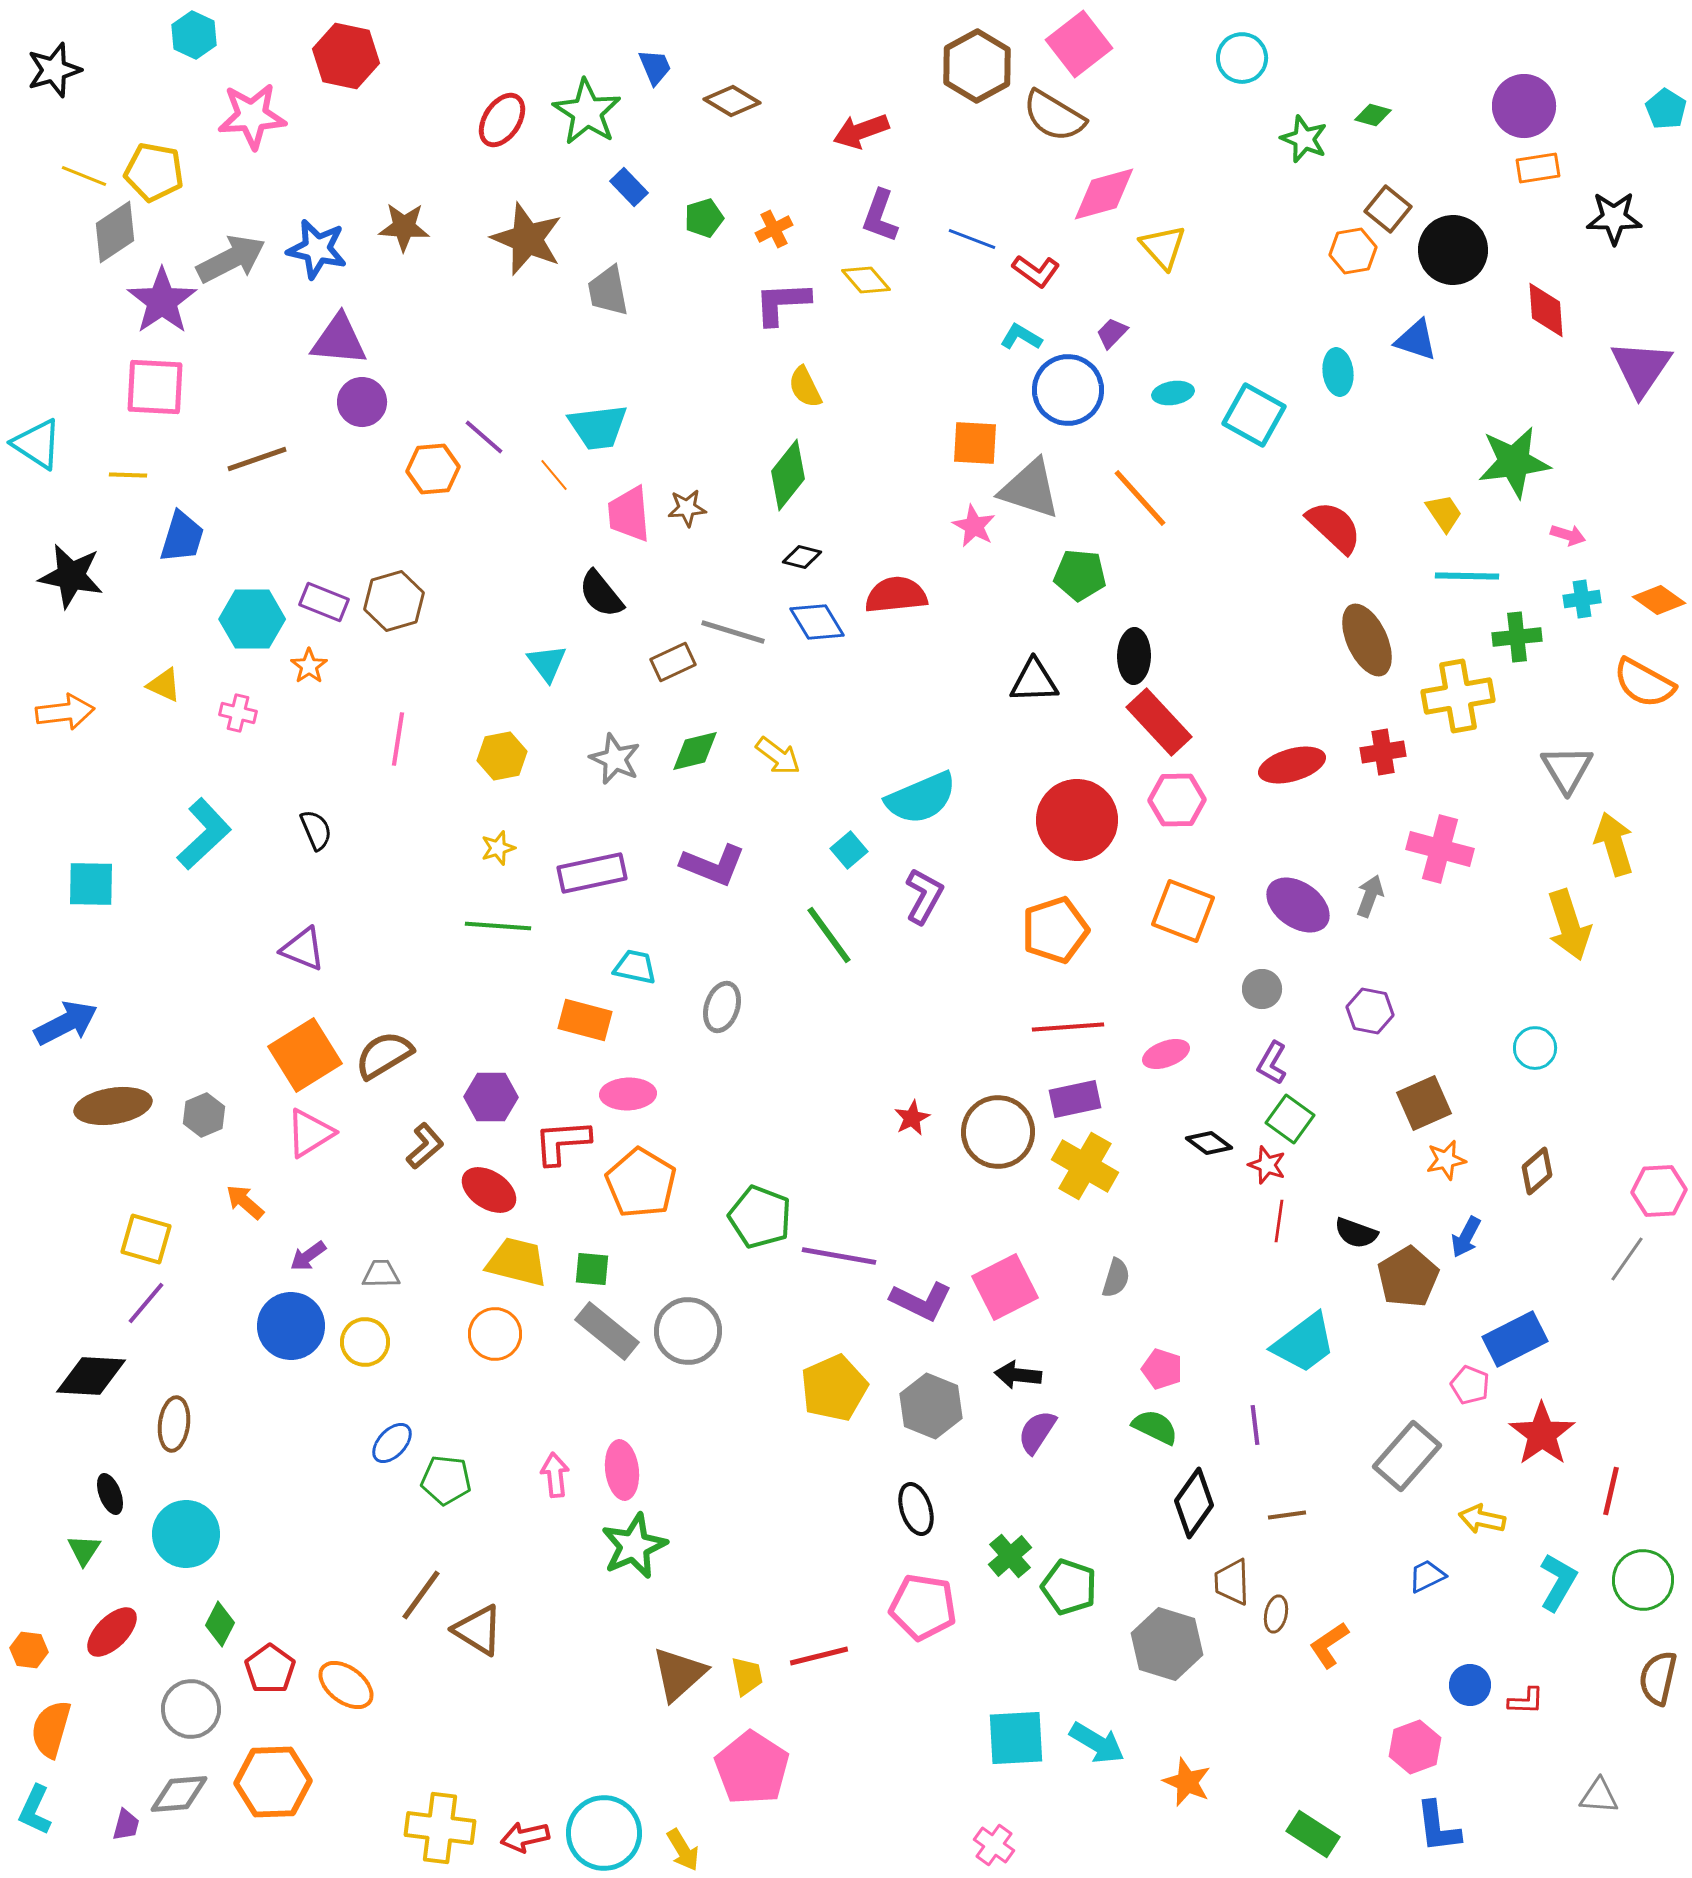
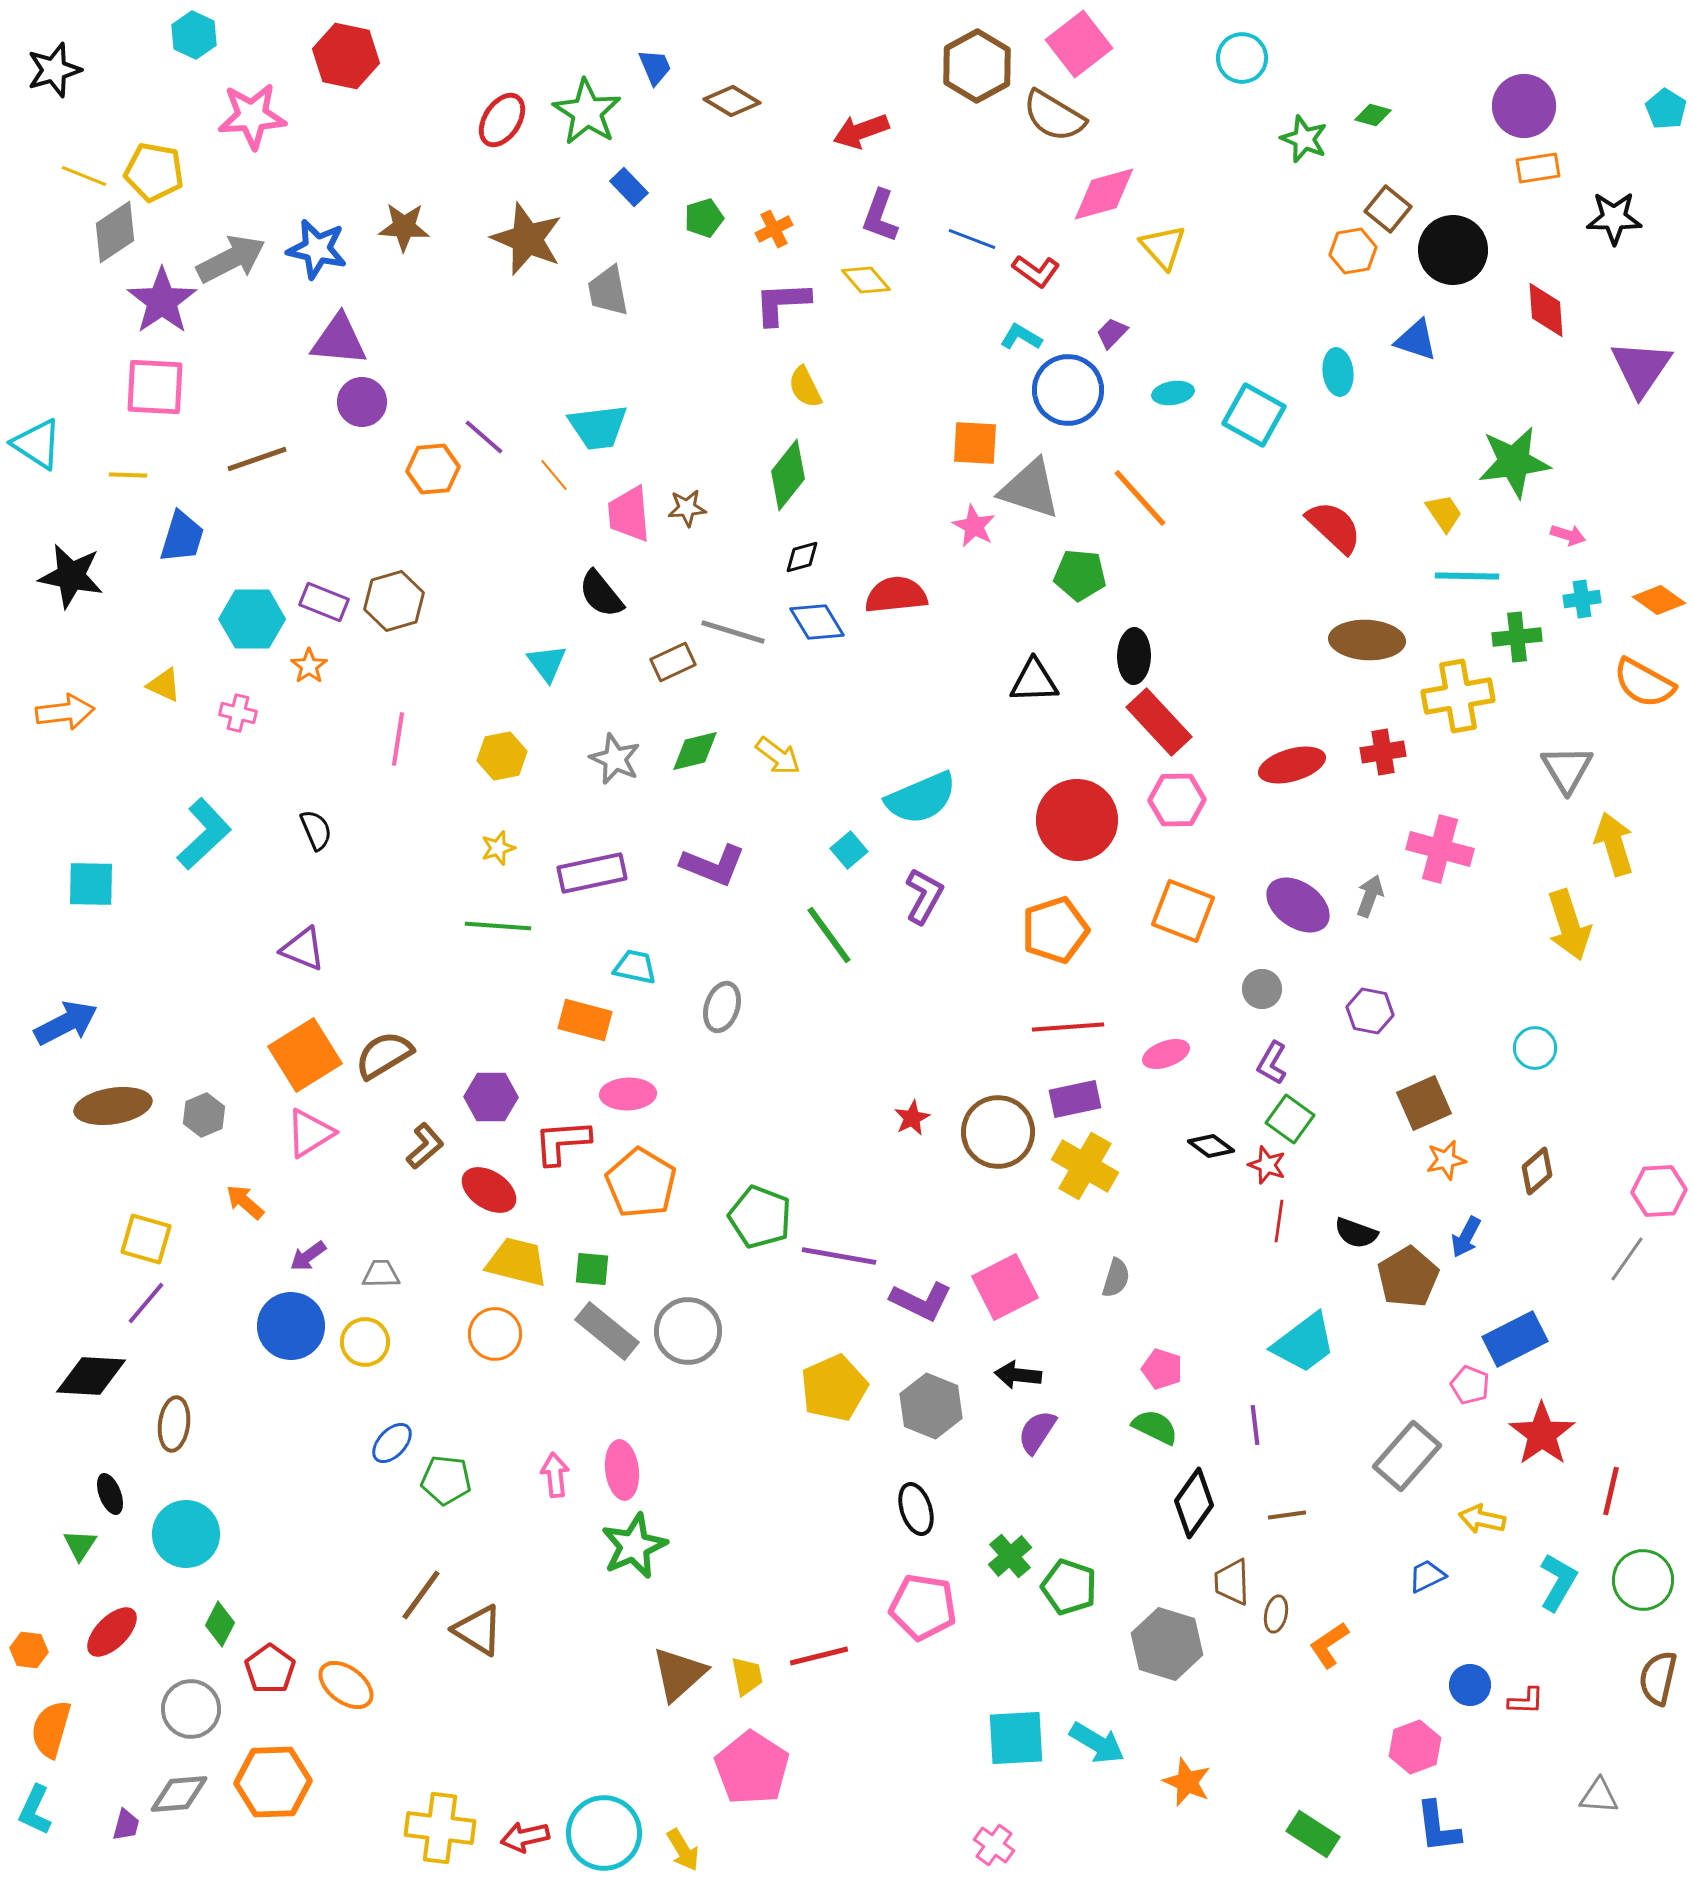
black diamond at (802, 557): rotated 30 degrees counterclockwise
brown ellipse at (1367, 640): rotated 62 degrees counterclockwise
black diamond at (1209, 1143): moved 2 px right, 3 px down
green triangle at (84, 1550): moved 4 px left, 5 px up
